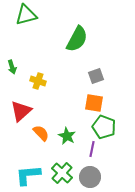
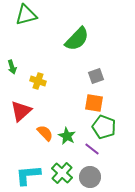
green semicircle: rotated 16 degrees clockwise
orange semicircle: moved 4 px right
purple line: rotated 63 degrees counterclockwise
